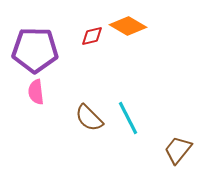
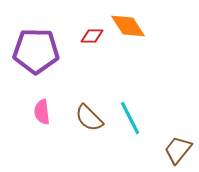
orange diamond: rotated 27 degrees clockwise
red diamond: rotated 15 degrees clockwise
purple pentagon: moved 1 px right, 1 px down
pink semicircle: moved 6 px right, 20 px down
cyan line: moved 2 px right
